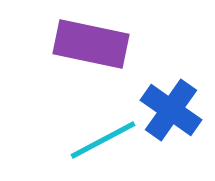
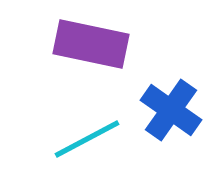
cyan line: moved 16 px left, 1 px up
